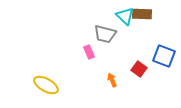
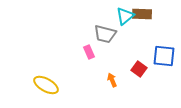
cyan triangle: rotated 36 degrees clockwise
blue square: rotated 15 degrees counterclockwise
